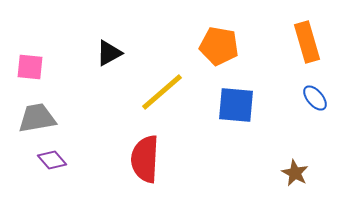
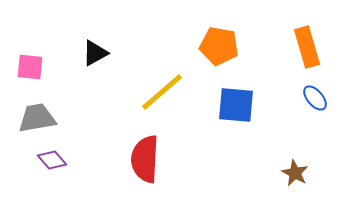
orange rectangle: moved 5 px down
black triangle: moved 14 px left
